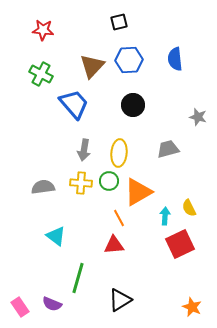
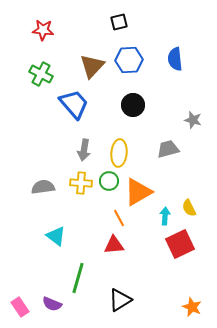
gray star: moved 5 px left, 3 px down
